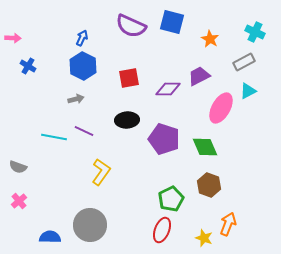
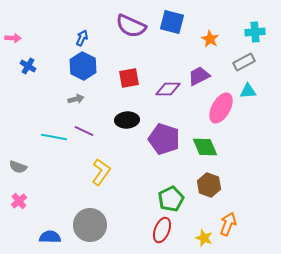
cyan cross: rotated 30 degrees counterclockwise
cyan triangle: rotated 24 degrees clockwise
